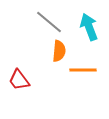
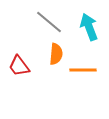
orange semicircle: moved 3 px left, 3 px down
red trapezoid: moved 14 px up
